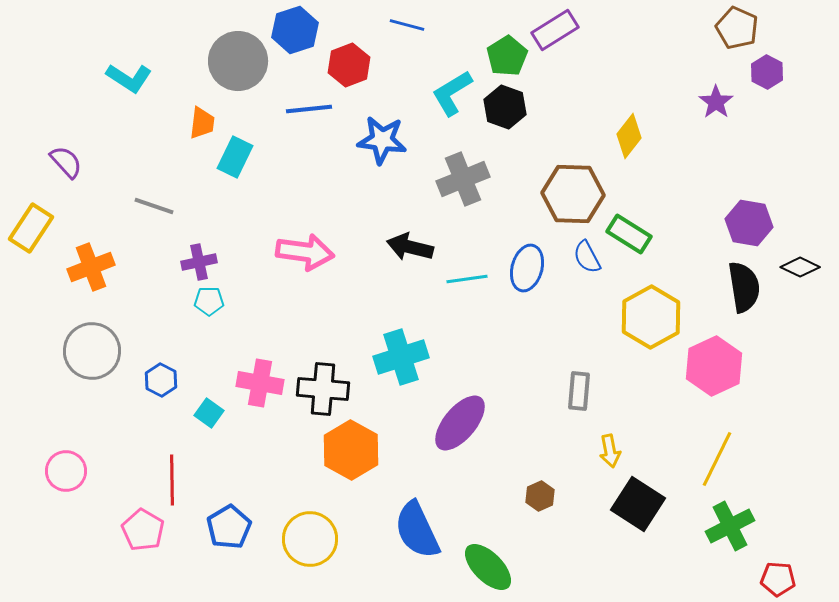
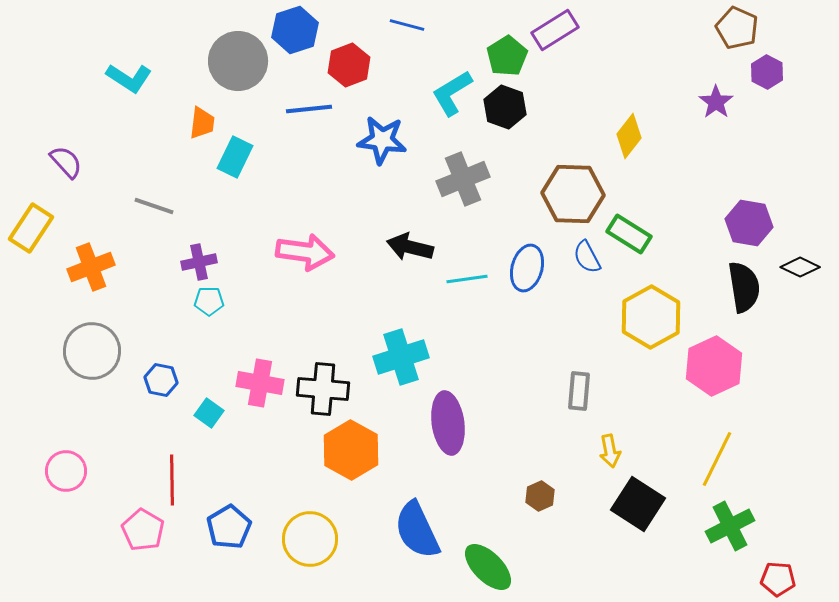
blue hexagon at (161, 380): rotated 16 degrees counterclockwise
purple ellipse at (460, 423): moved 12 px left; rotated 48 degrees counterclockwise
